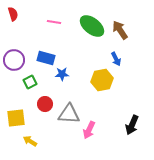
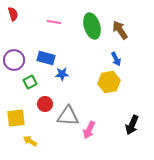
green ellipse: rotated 35 degrees clockwise
yellow hexagon: moved 7 px right, 2 px down
gray triangle: moved 1 px left, 2 px down
